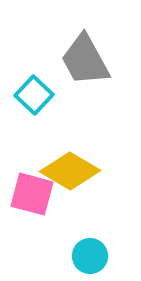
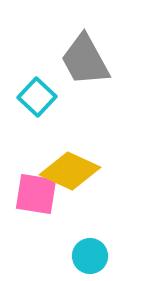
cyan square: moved 3 px right, 2 px down
yellow diamond: rotated 6 degrees counterclockwise
pink square: moved 4 px right; rotated 6 degrees counterclockwise
